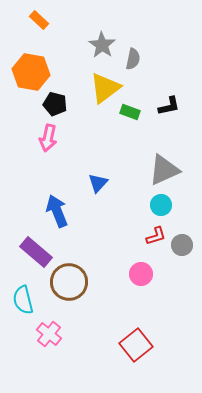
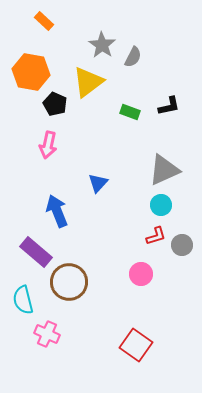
orange rectangle: moved 5 px right, 1 px down
gray semicircle: moved 2 px up; rotated 15 degrees clockwise
yellow triangle: moved 17 px left, 6 px up
black pentagon: rotated 10 degrees clockwise
pink arrow: moved 7 px down
pink cross: moved 2 px left; rotated 15 degrees counterclockwise
red square: rotated 16 degrees counterclockwise
